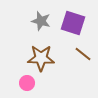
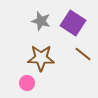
purple square: rotated 15 degrees clockwise
